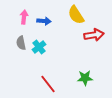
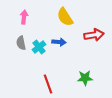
yellow semicircle: moved 11 px left, 2 px down
blue arrow: moved 15 px right, 21 px down
red line: rotated 18 degrees clockwise
